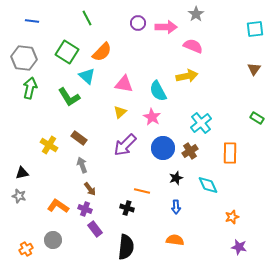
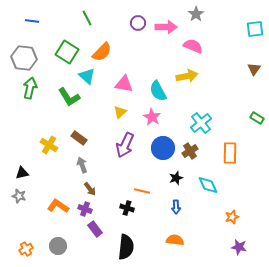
purple arrow at (125, 145): rotated 20 degrees counterclockwise
gray circle at (53, 240): moved 5 px right, 6 px down
